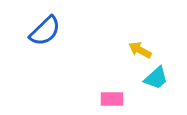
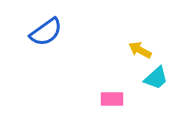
blue semicircle: moved 1 px right, 1 px down; rotated 8 degrees clockwise
